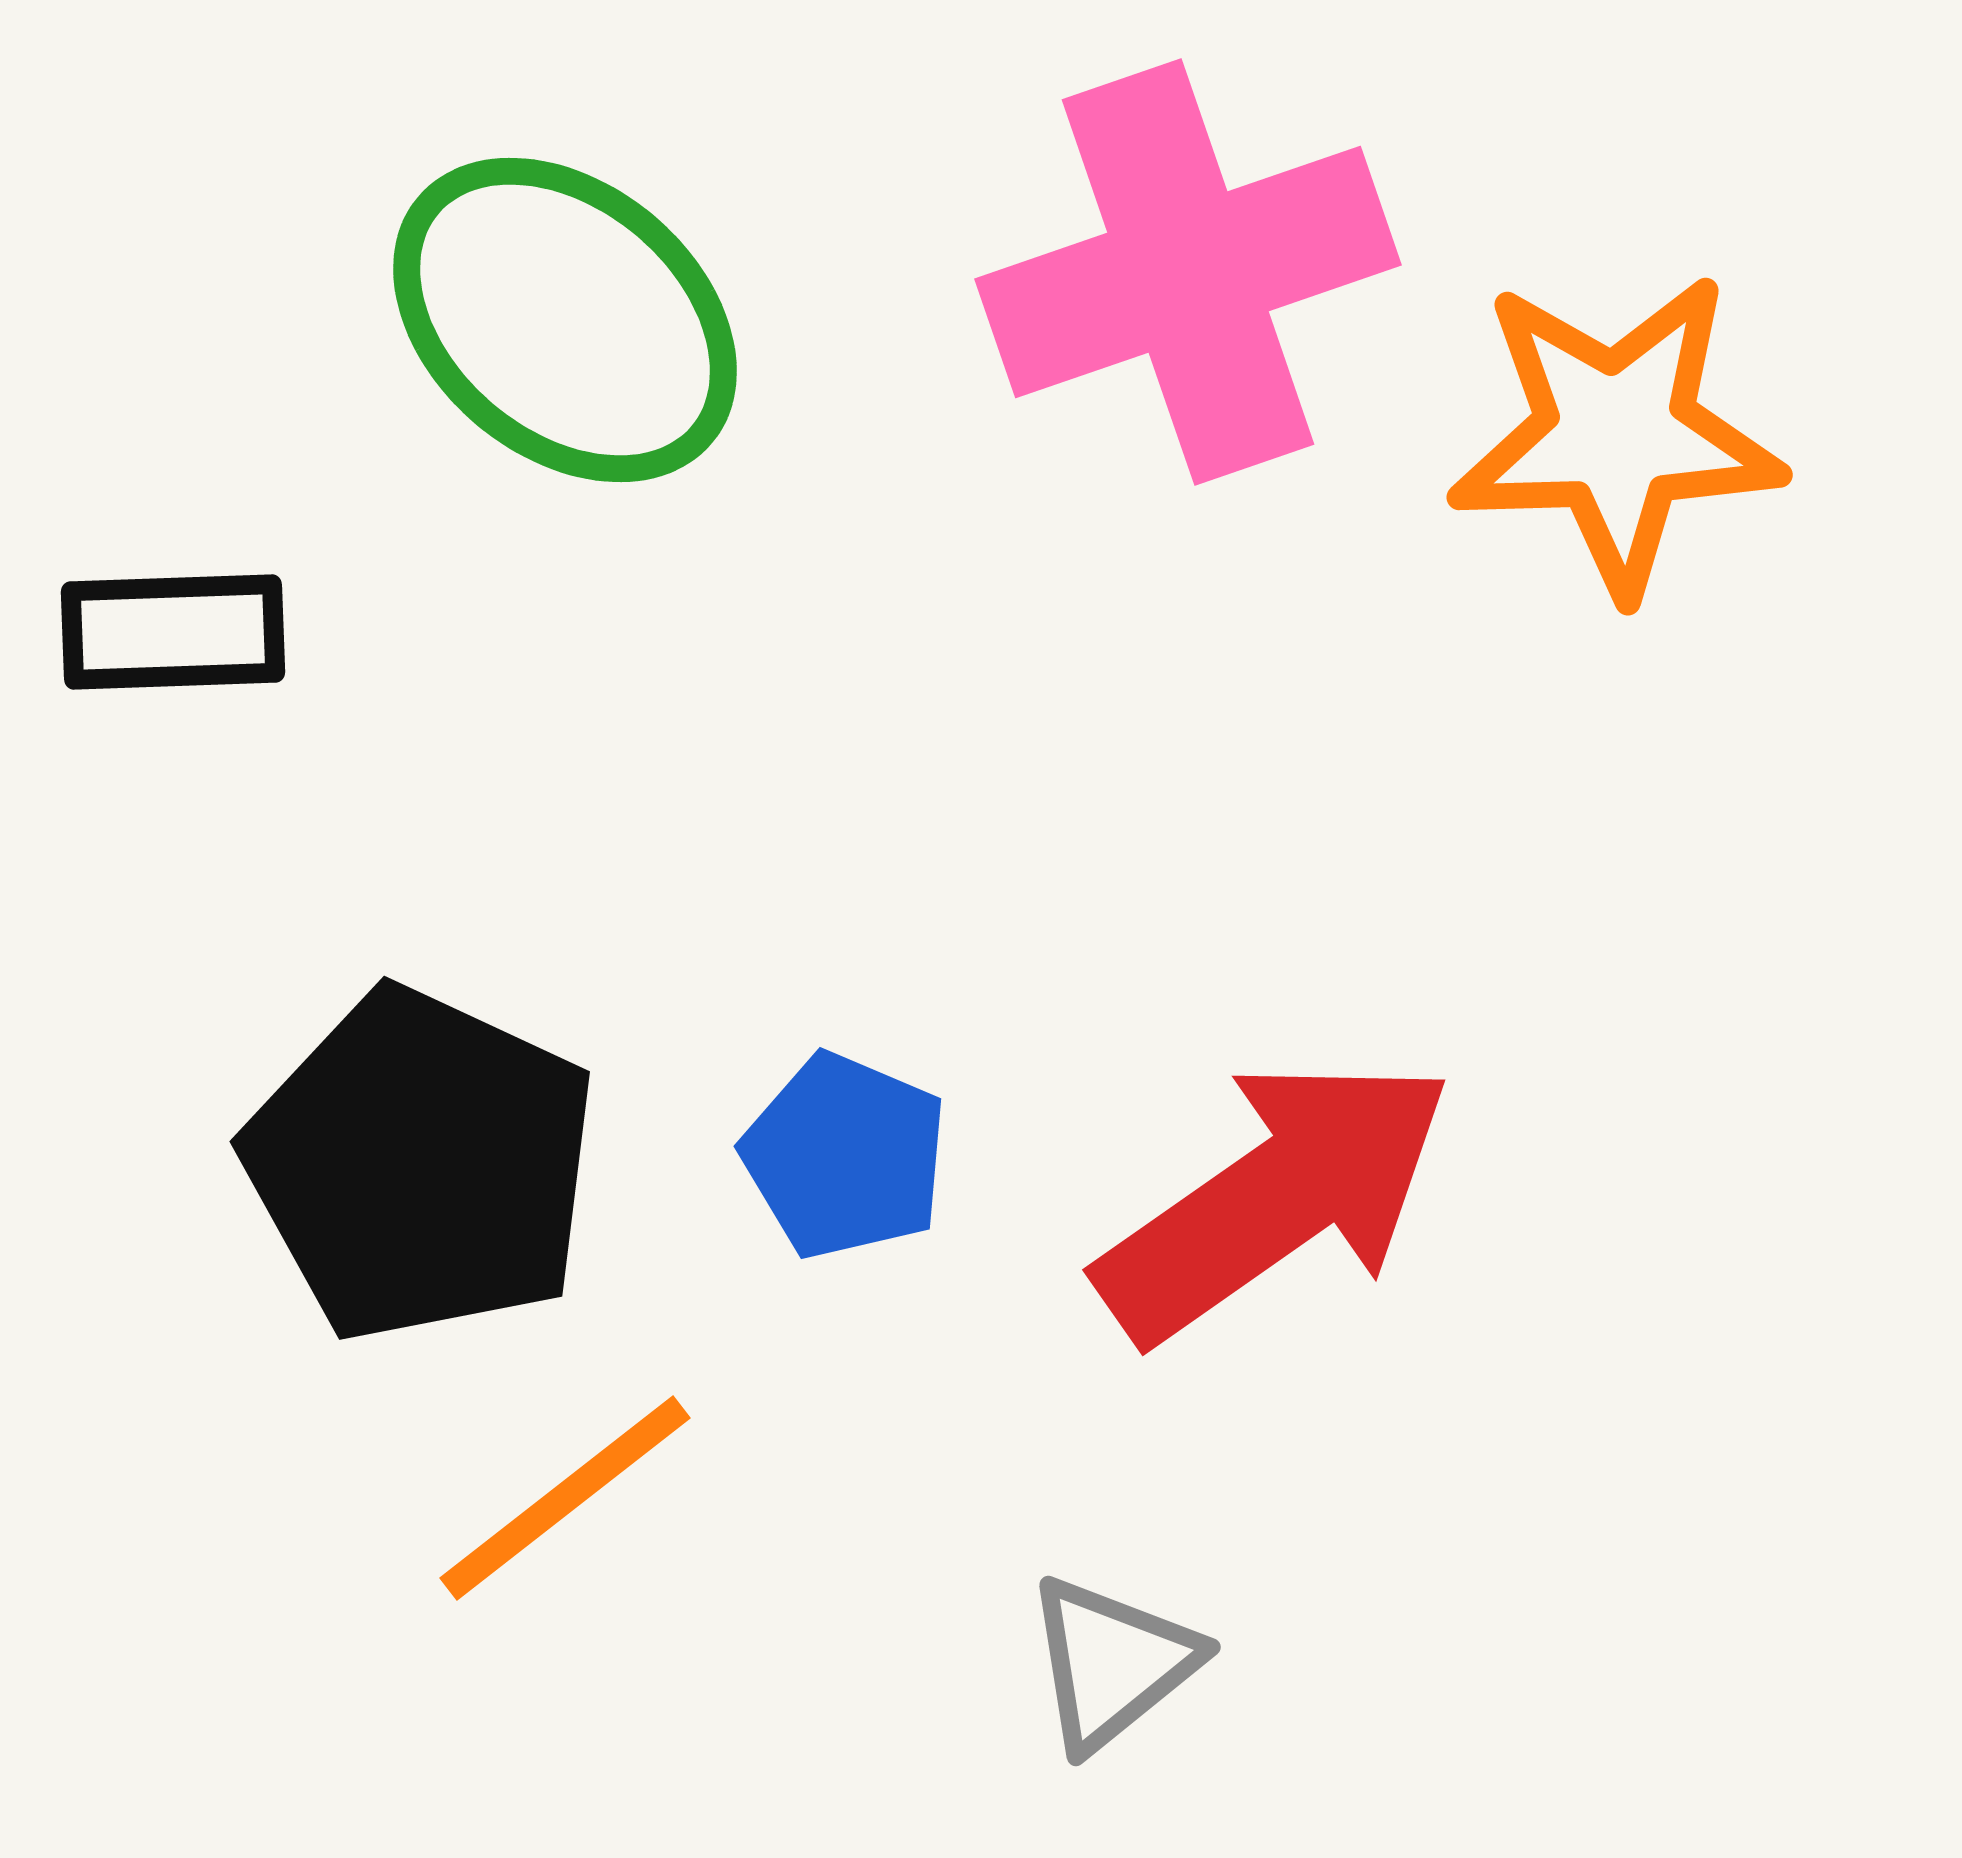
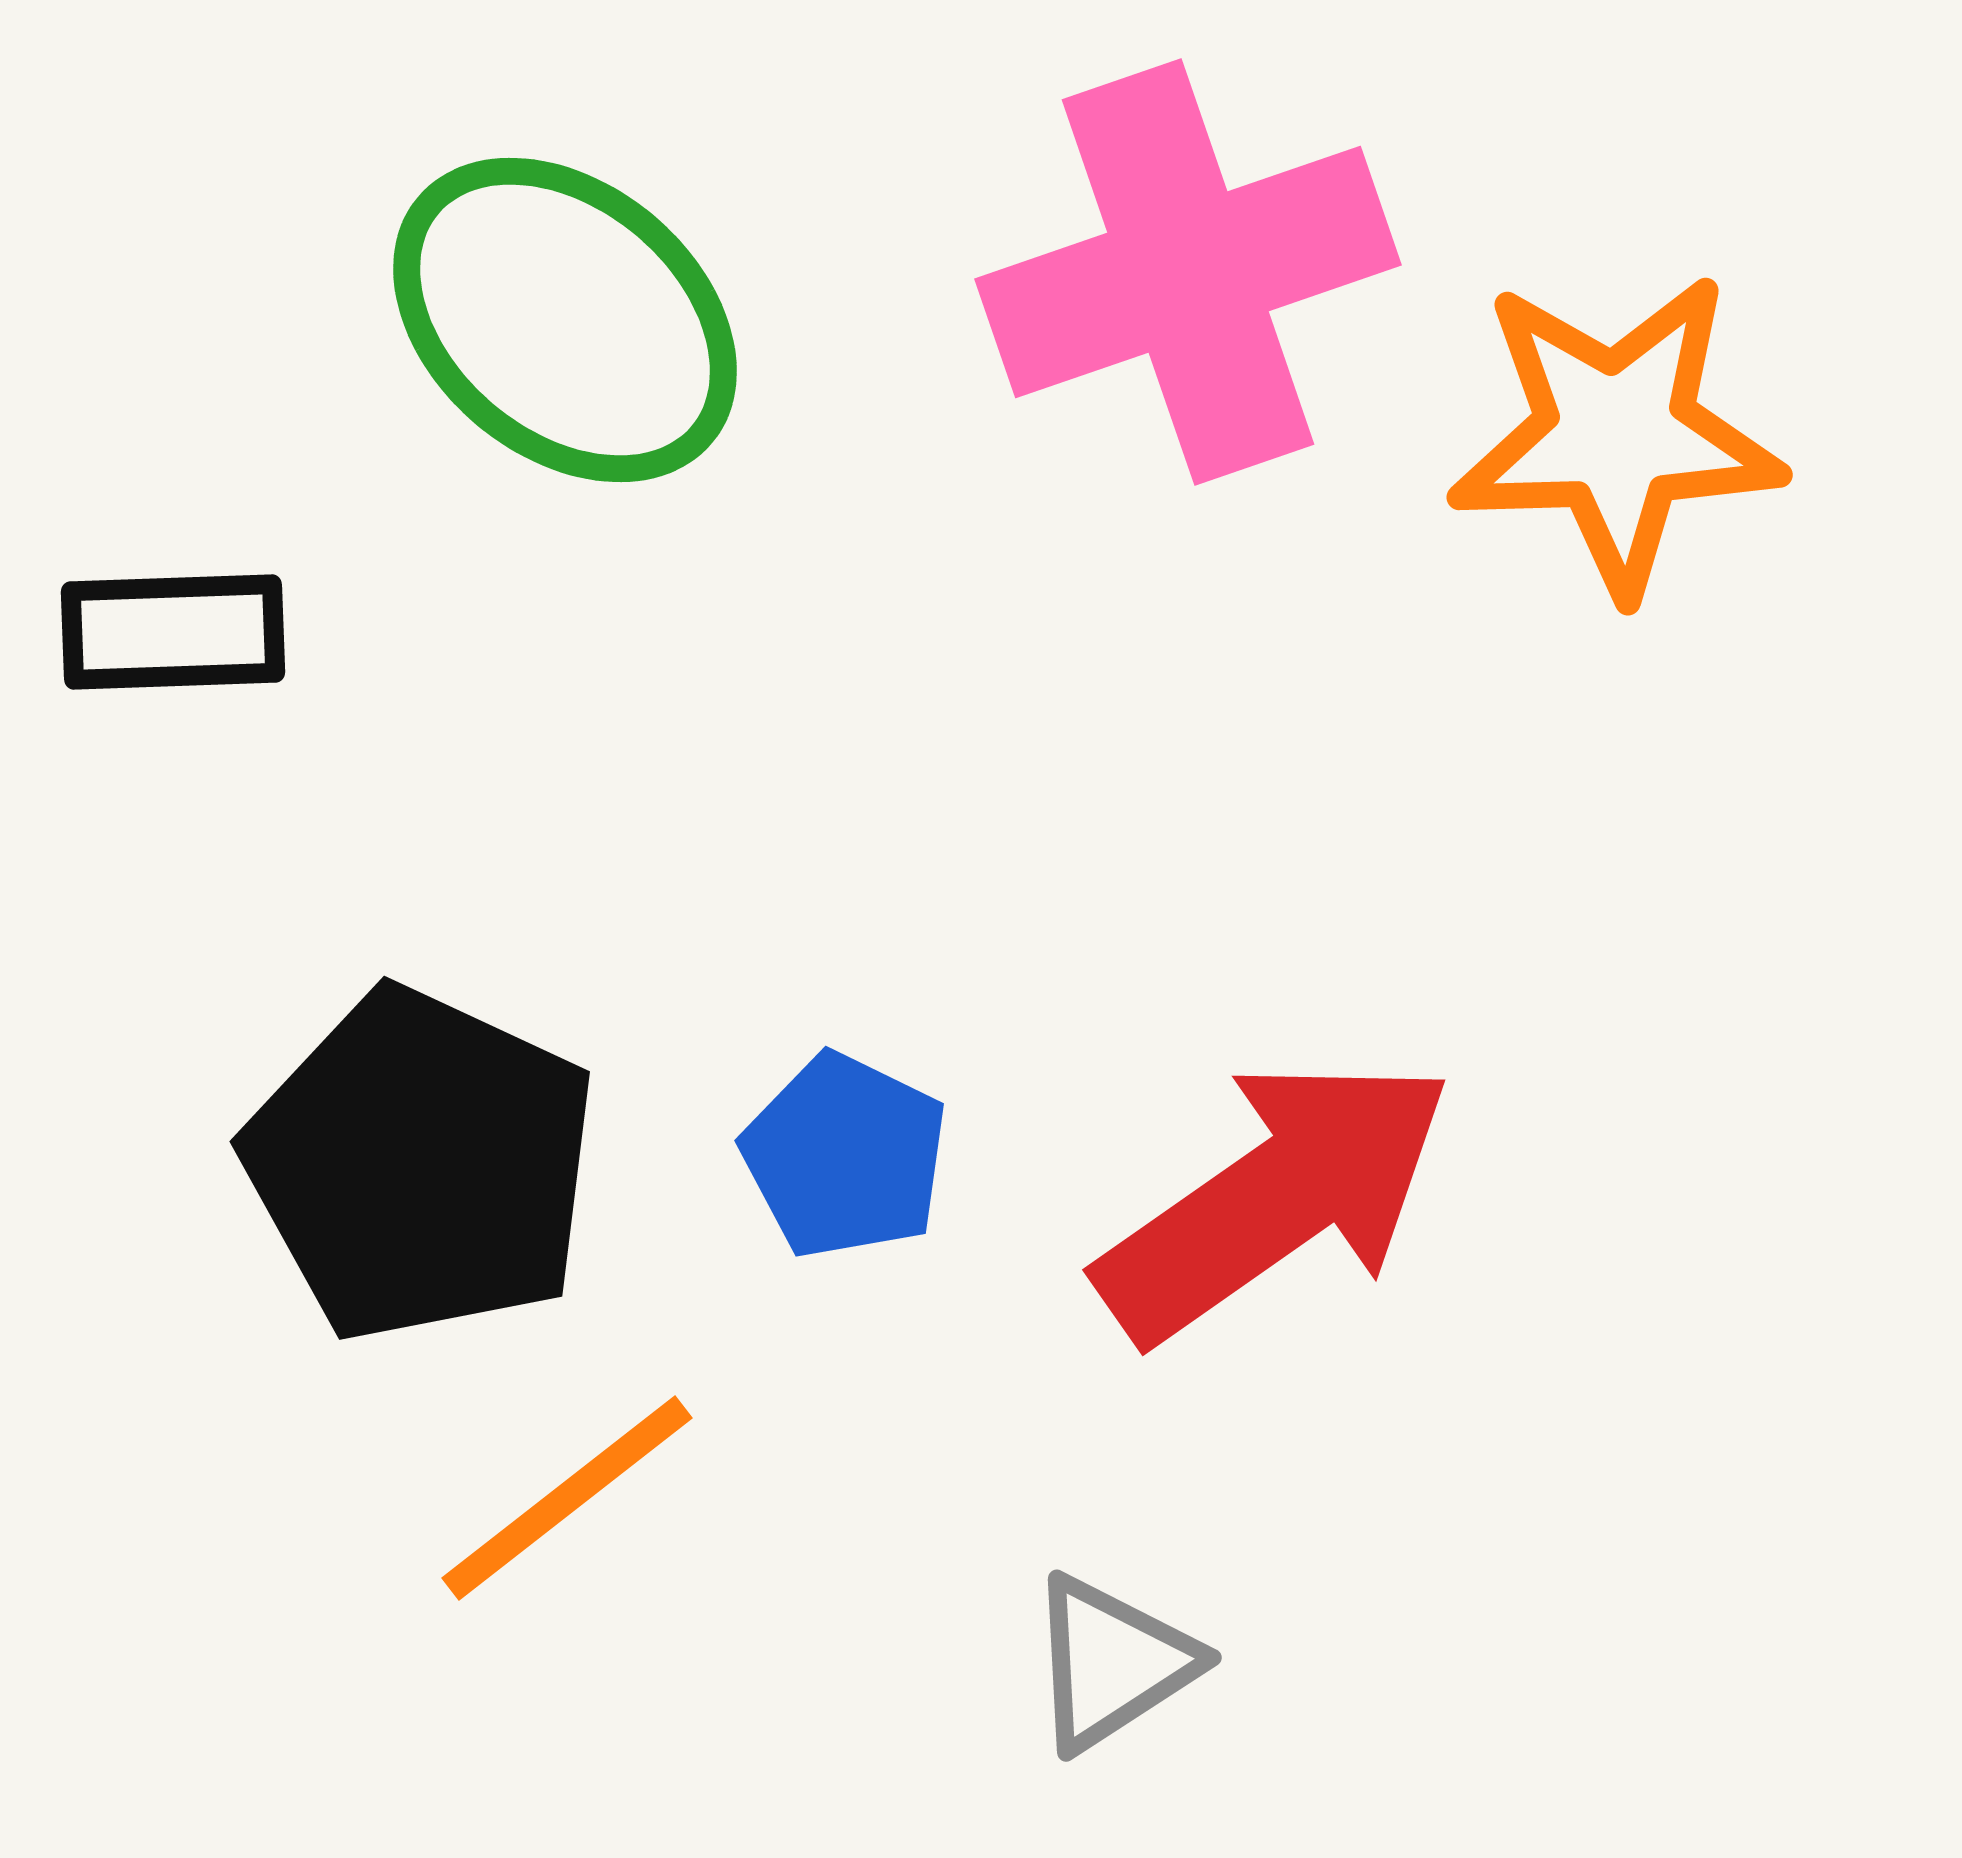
blue pentagon: rotated 3 degrees clockwise
orange line: moved 2 px right
gray triangle: rotated 6 degrees clockwise
